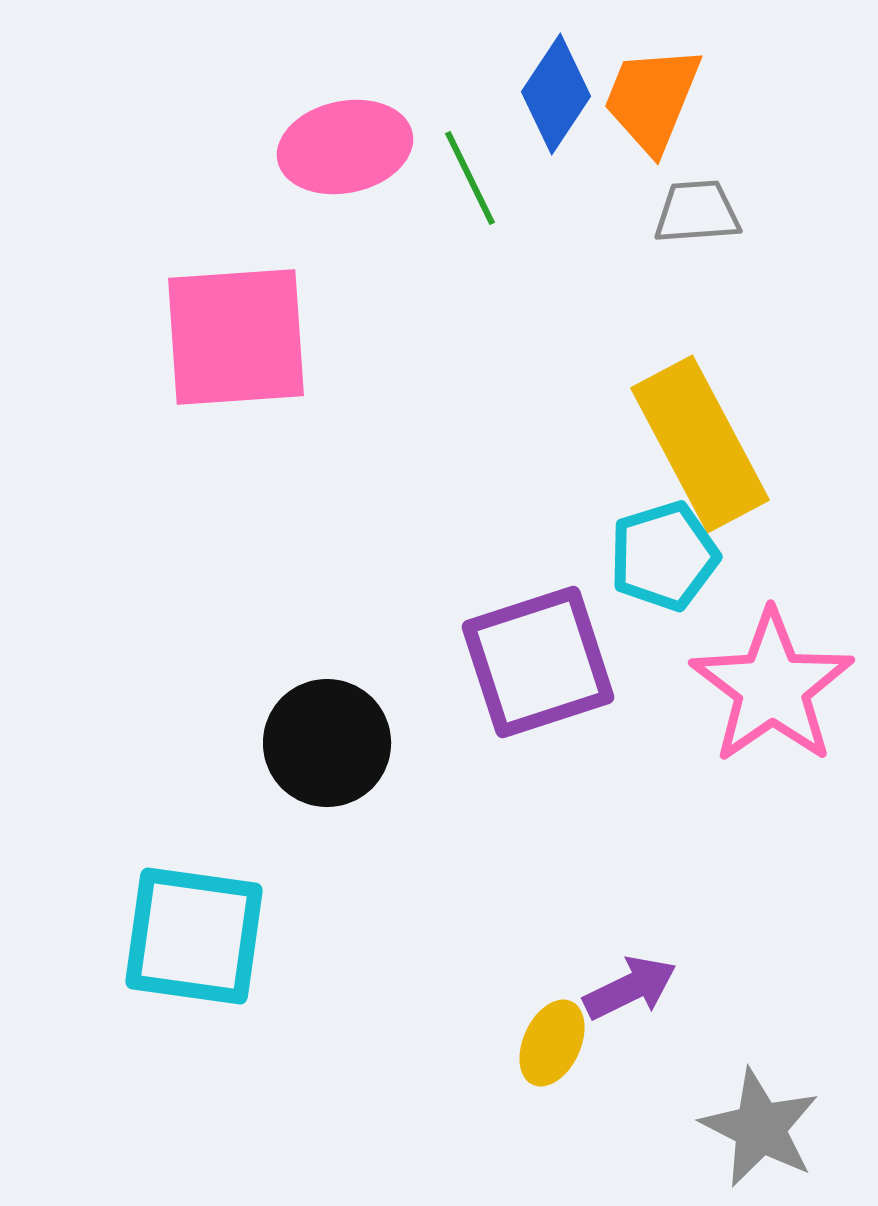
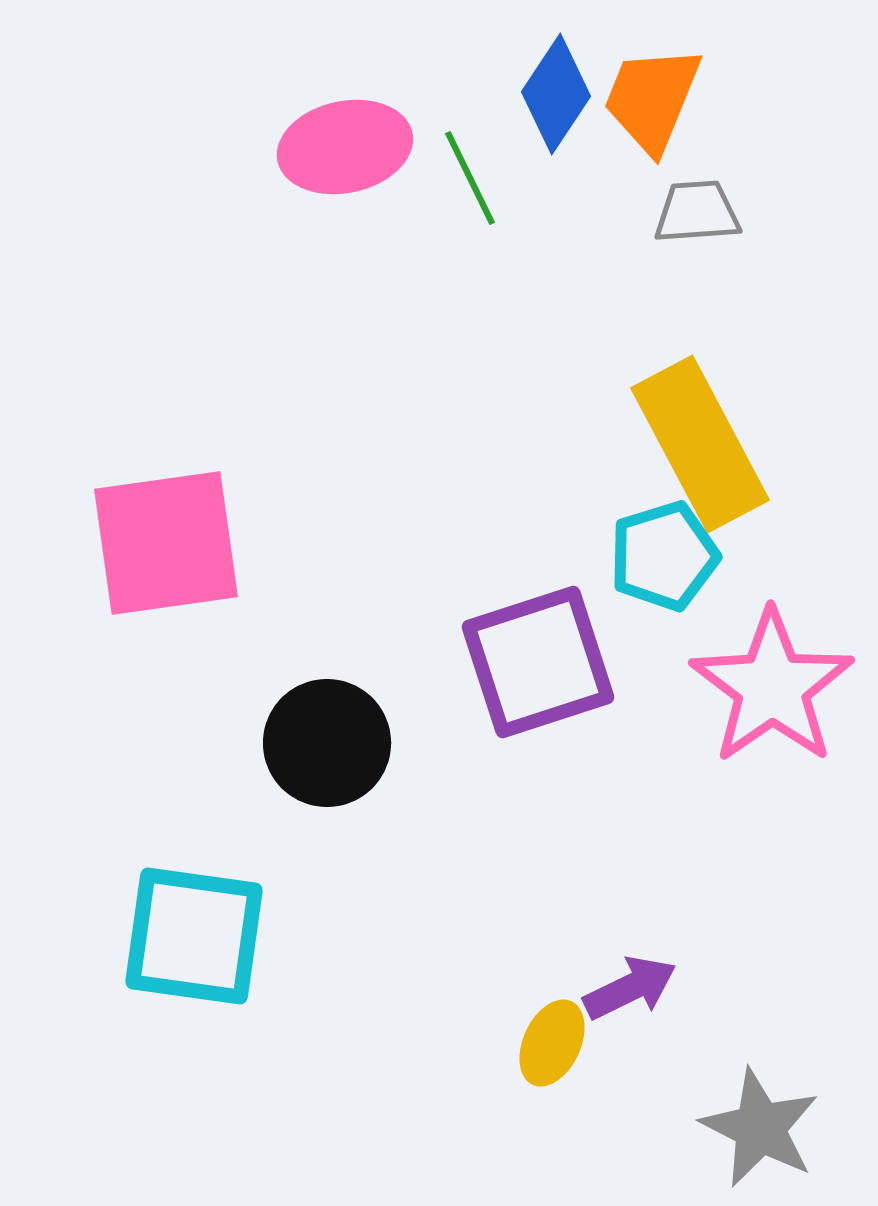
pink square: moved 70 px left, 206 px down; rotated 4 degrees counterclockwise
